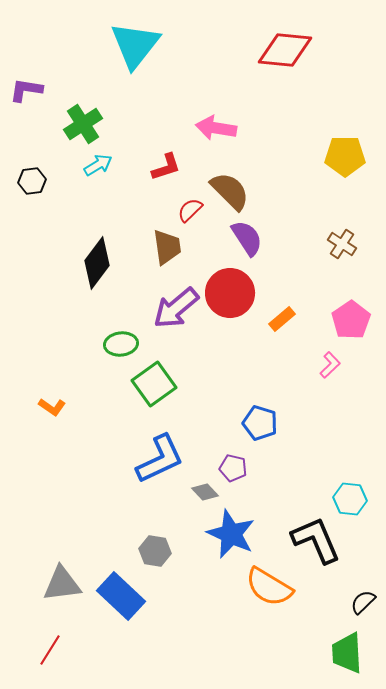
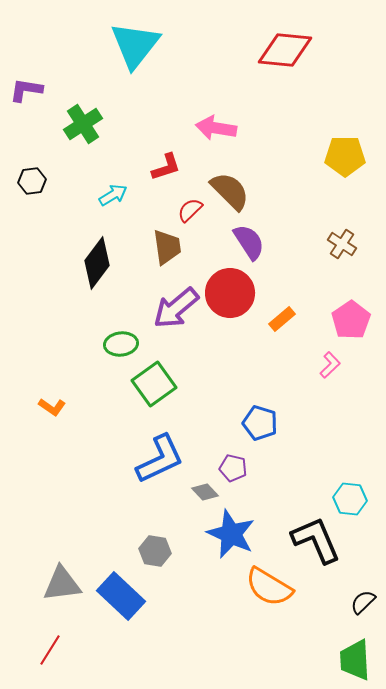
cyan arrow: moved 15 px right, 30 px down
purple semicircle: moved 2 px right, 4 px down
green trapezoid: moved 8 px right, 7 px down
